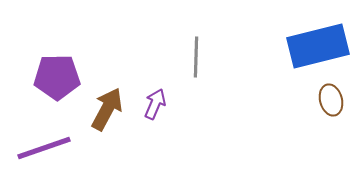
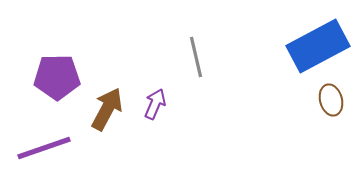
blue rectangle: rotated 14 degrees counterclockwise
gray line: rotated 15 degrees counterclockwise
